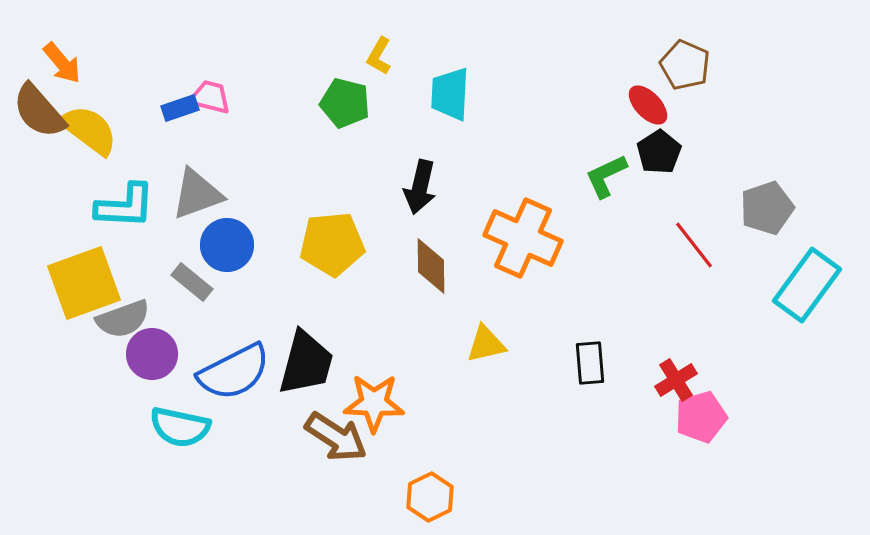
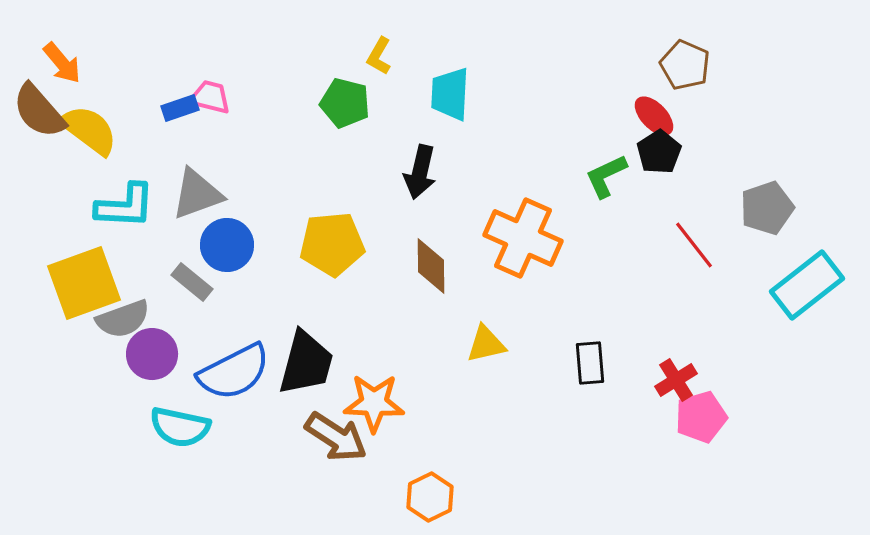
red ellipse: moved 6 px right, 11 px down
black arrow: moved 15 px up
cyan rectangle: rotated 16 degrees clockwise
